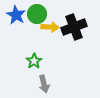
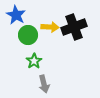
green circle: moved 9 px left, 21 px down
